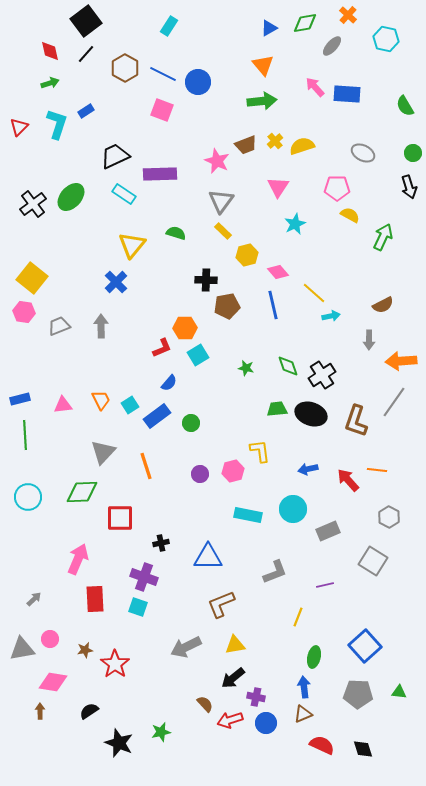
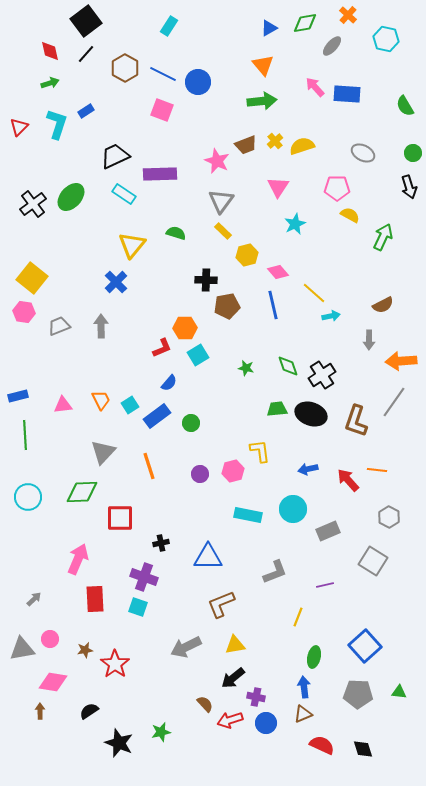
blue rectangle at (20, 399): moved 2 px left, 3 px up
orange line at (146, 466): moved 3 px right
